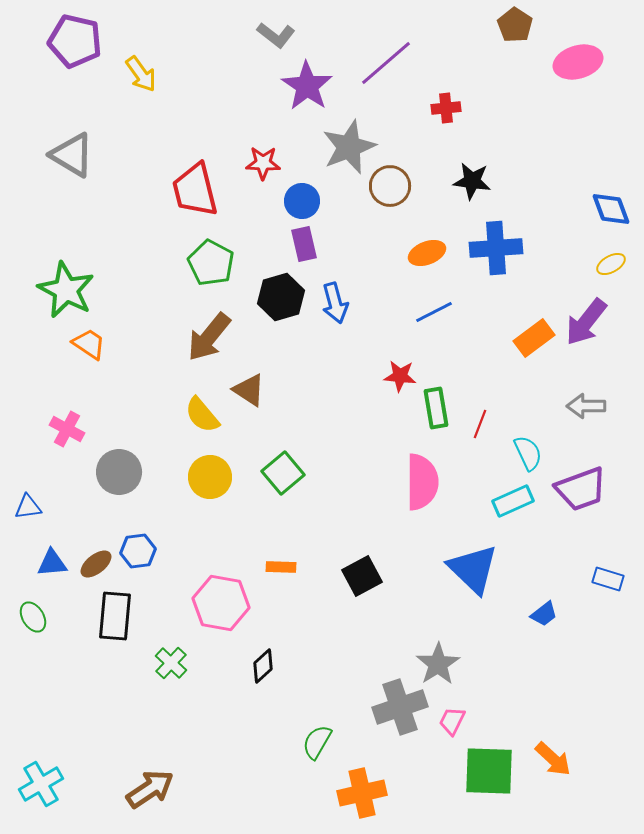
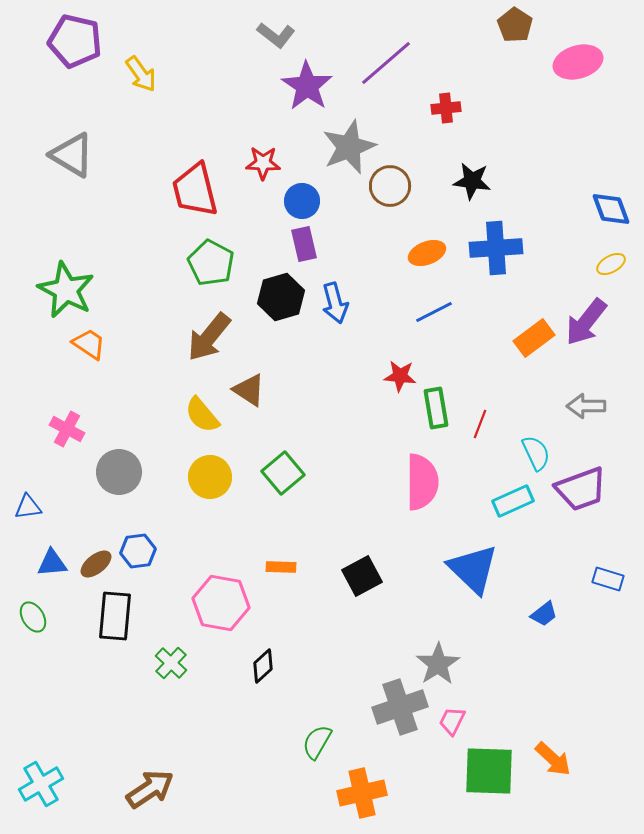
cyan semicircle at (528, 453): moved 8 px right
